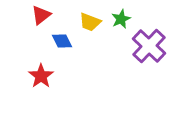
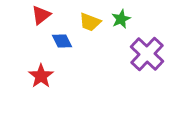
purple cross: moved 2 px left, 8 px down
